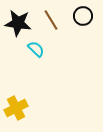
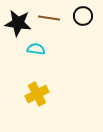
brown line: moved 2 px left, 2 px up; rotated 50 degrees counterclockwise
cyan semicircle: rotated 36 degrees counterclockwise
yellow cross: moved 21 px right, 14 px up
